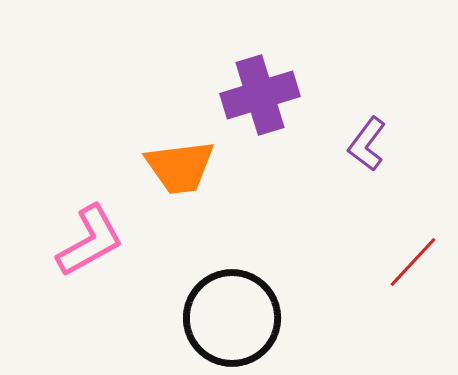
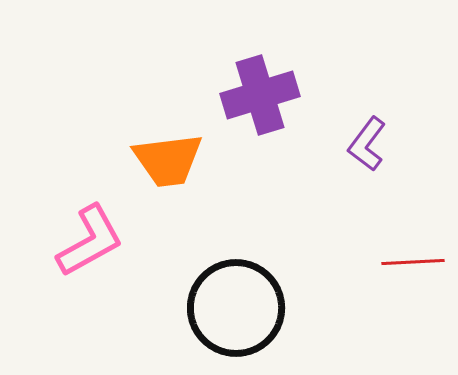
orange trapezoid: moved 12 px left, 7 px up
red line: rotated 44 degrees clockwise
black circle: moved 4 px right, 10 px up
